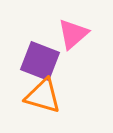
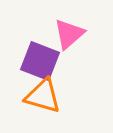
pink triangle: moved 4 px left
